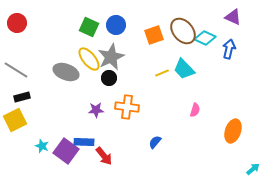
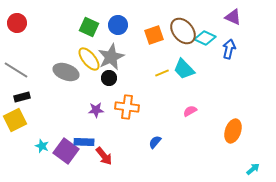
blue circle: moved 2 px right
pink semicircle: moved 5 px left, 1 px down; rotated 136 degrees counterclockwise
